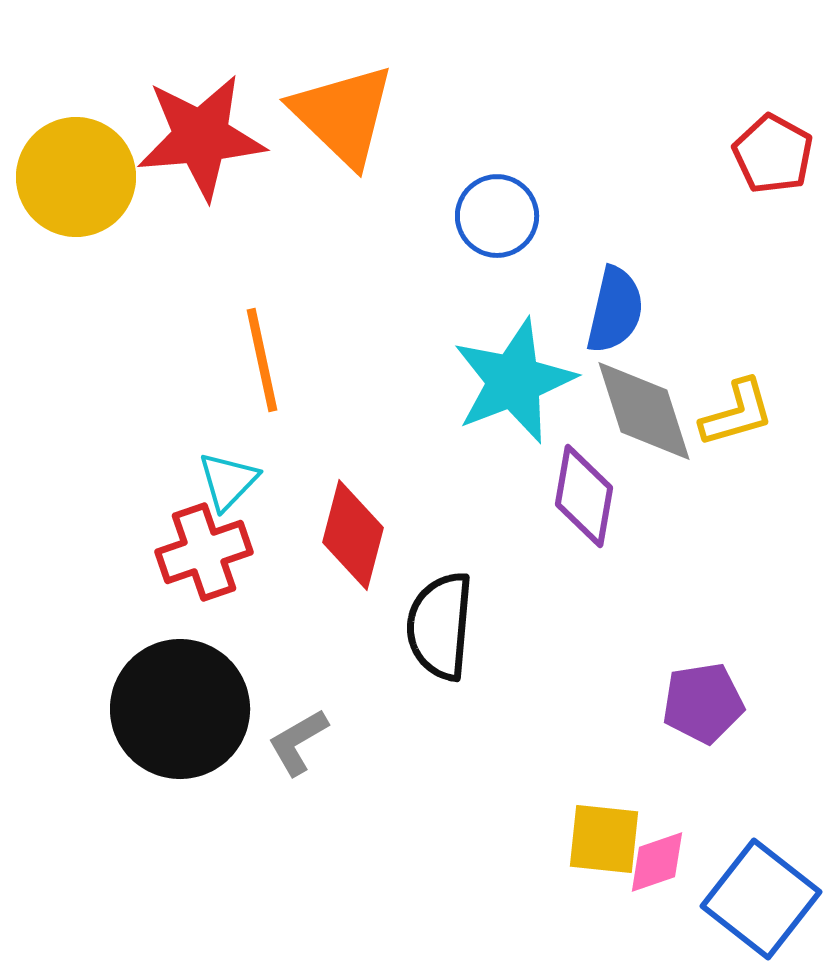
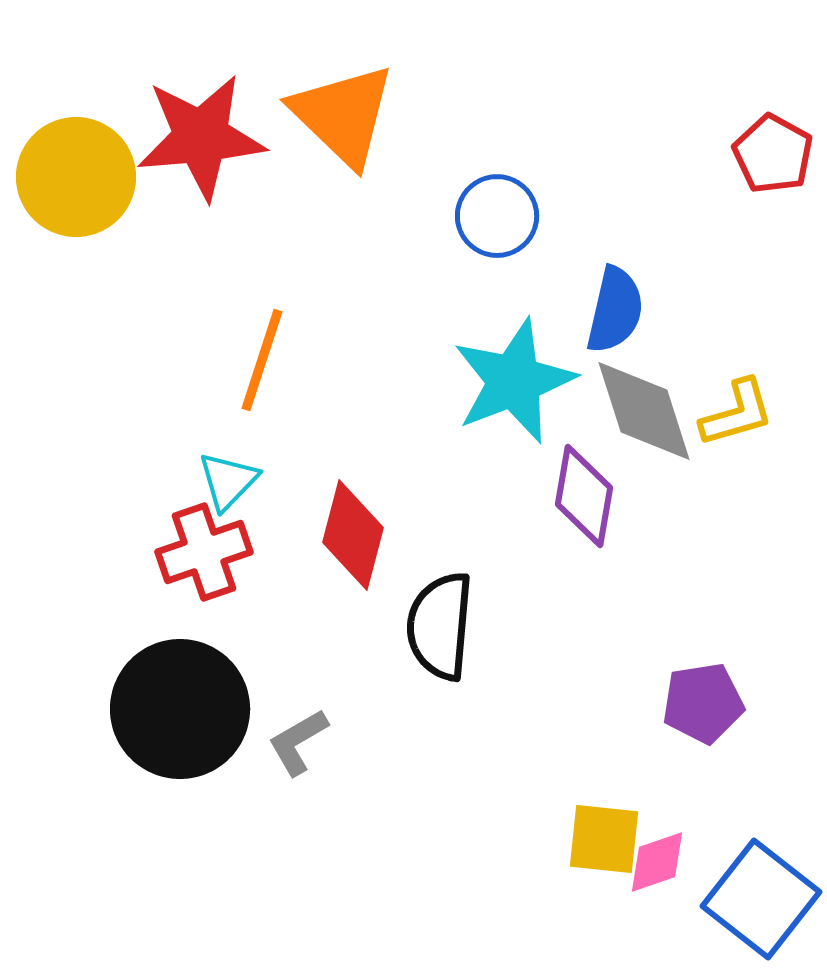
orange line: rotated 30 degrees clockwise
